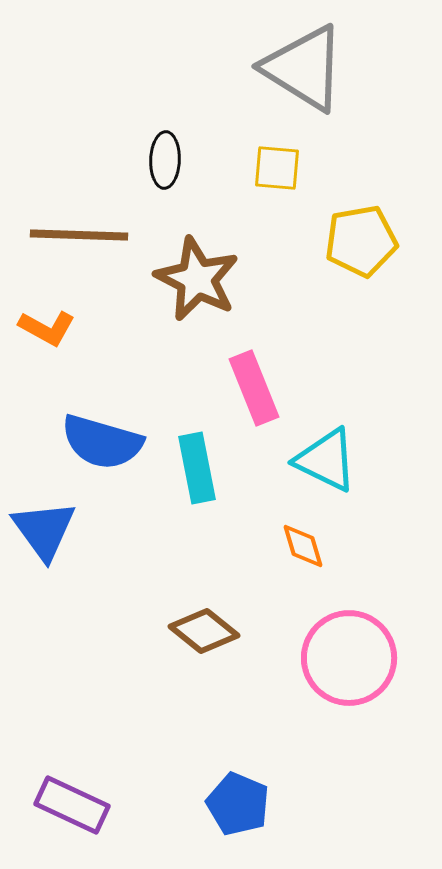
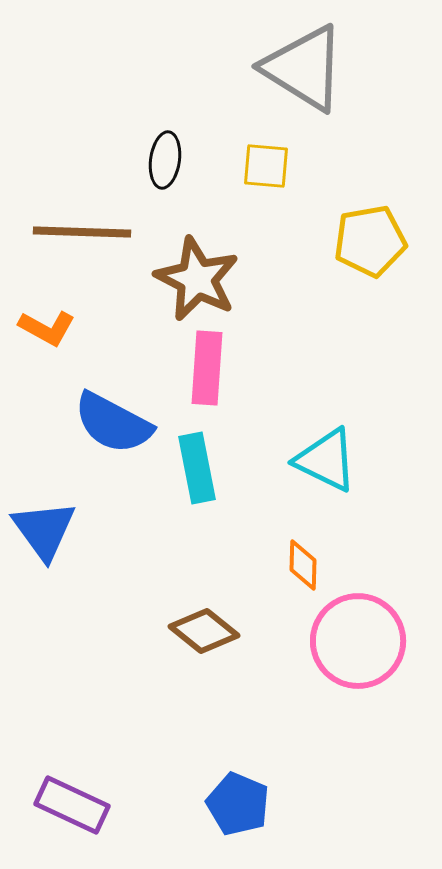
black ellipse: rotated 6 degrees clockwise
yellow square: moved 11 px left, 2 px up
brown line: moved 3 px right, 3 px up
yellow pentagon: moved 9 px right
pink rectangle: moved 47 px left, 20 px up; rotated 26 degrees clockwise
blue semicircle: moved 11 px right, 19 px up; rotated 12 degrees clockwise
orange diamond: moved 19 px down; rotated 18 degrees clockwise
pink circle: moved 9 px right, 17 px up
